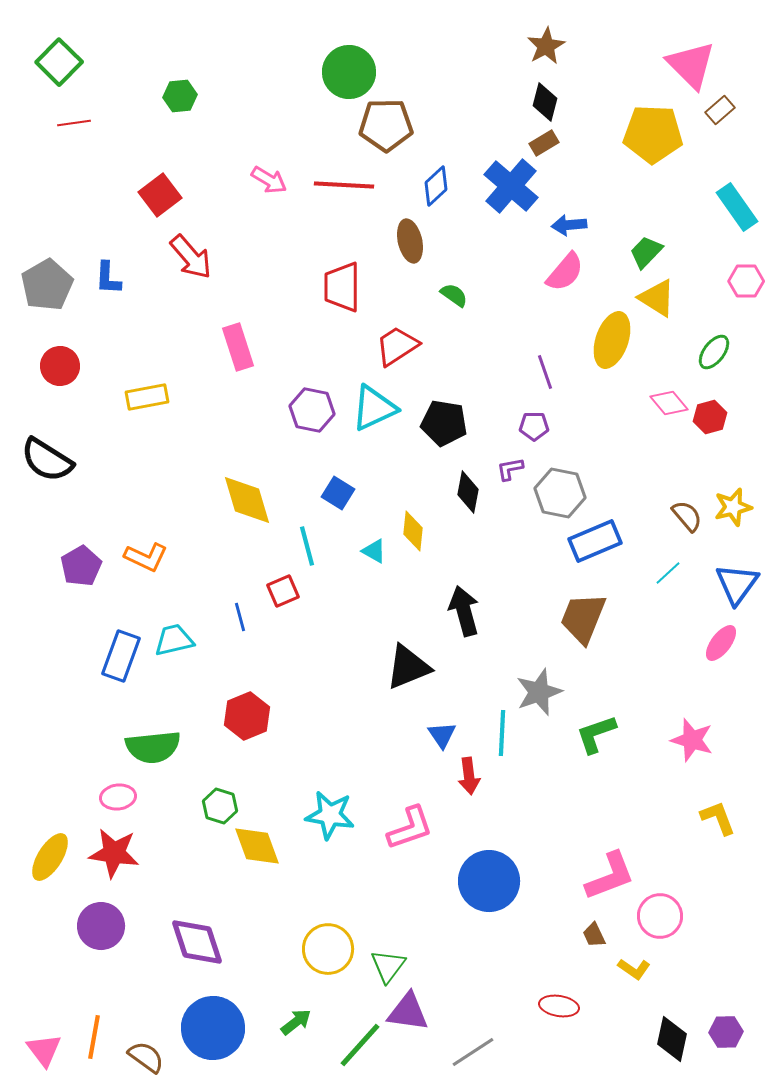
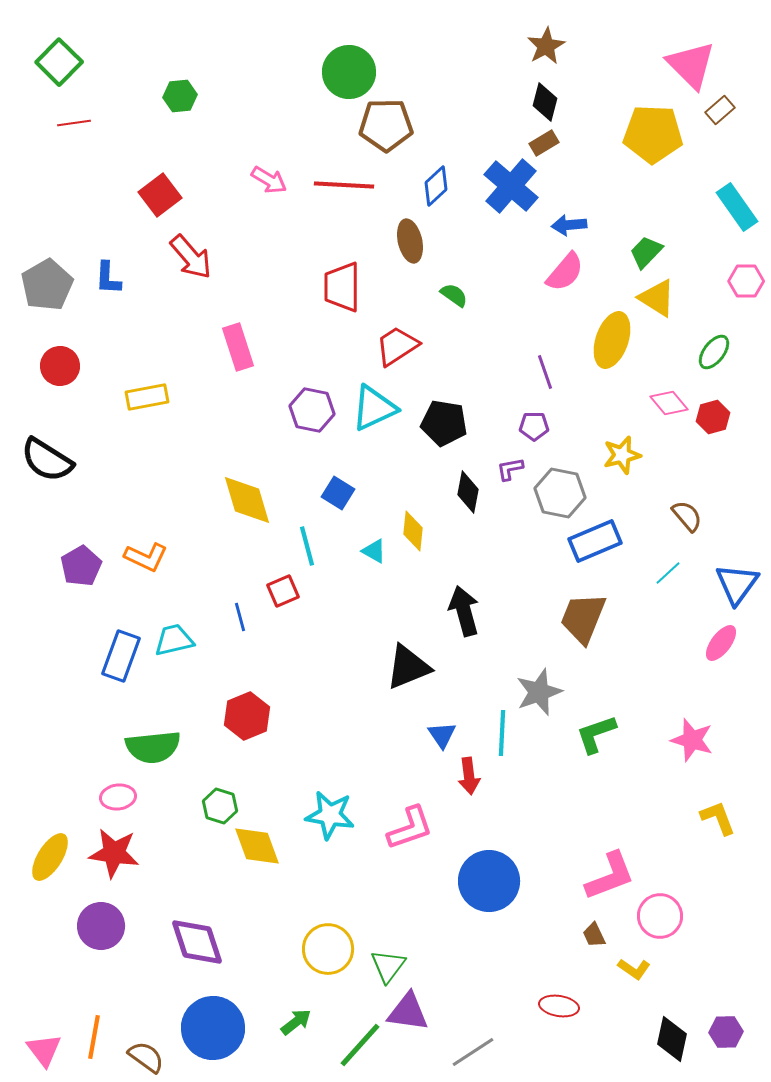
red hexagon at (710, 417): moved 3 px right
yellow star at (733, 507): moved 111 px left, 52 px up
